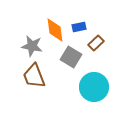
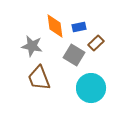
orange diamond: moved 4 px up
gray square: moved 3 px right, 2 px up
brown trapezoid: moved 5 px right, 2 px down
cyan circle: moved 3 px left, 1 px down
